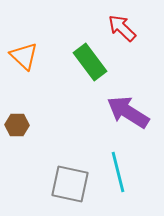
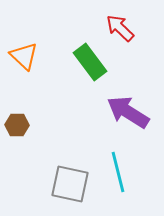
red arrow: moved 2 px left
